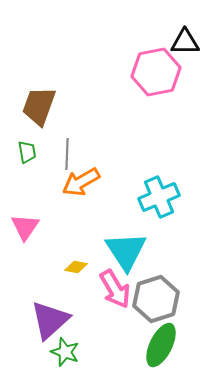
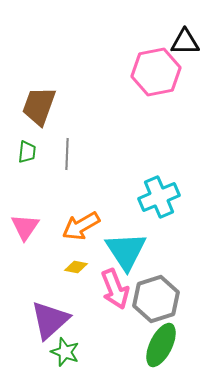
green trapezoid: rotated 15 degrees clockwise
orange arrow: moved 44 px down
pink arrow: rotated 9 degrees clockwise
